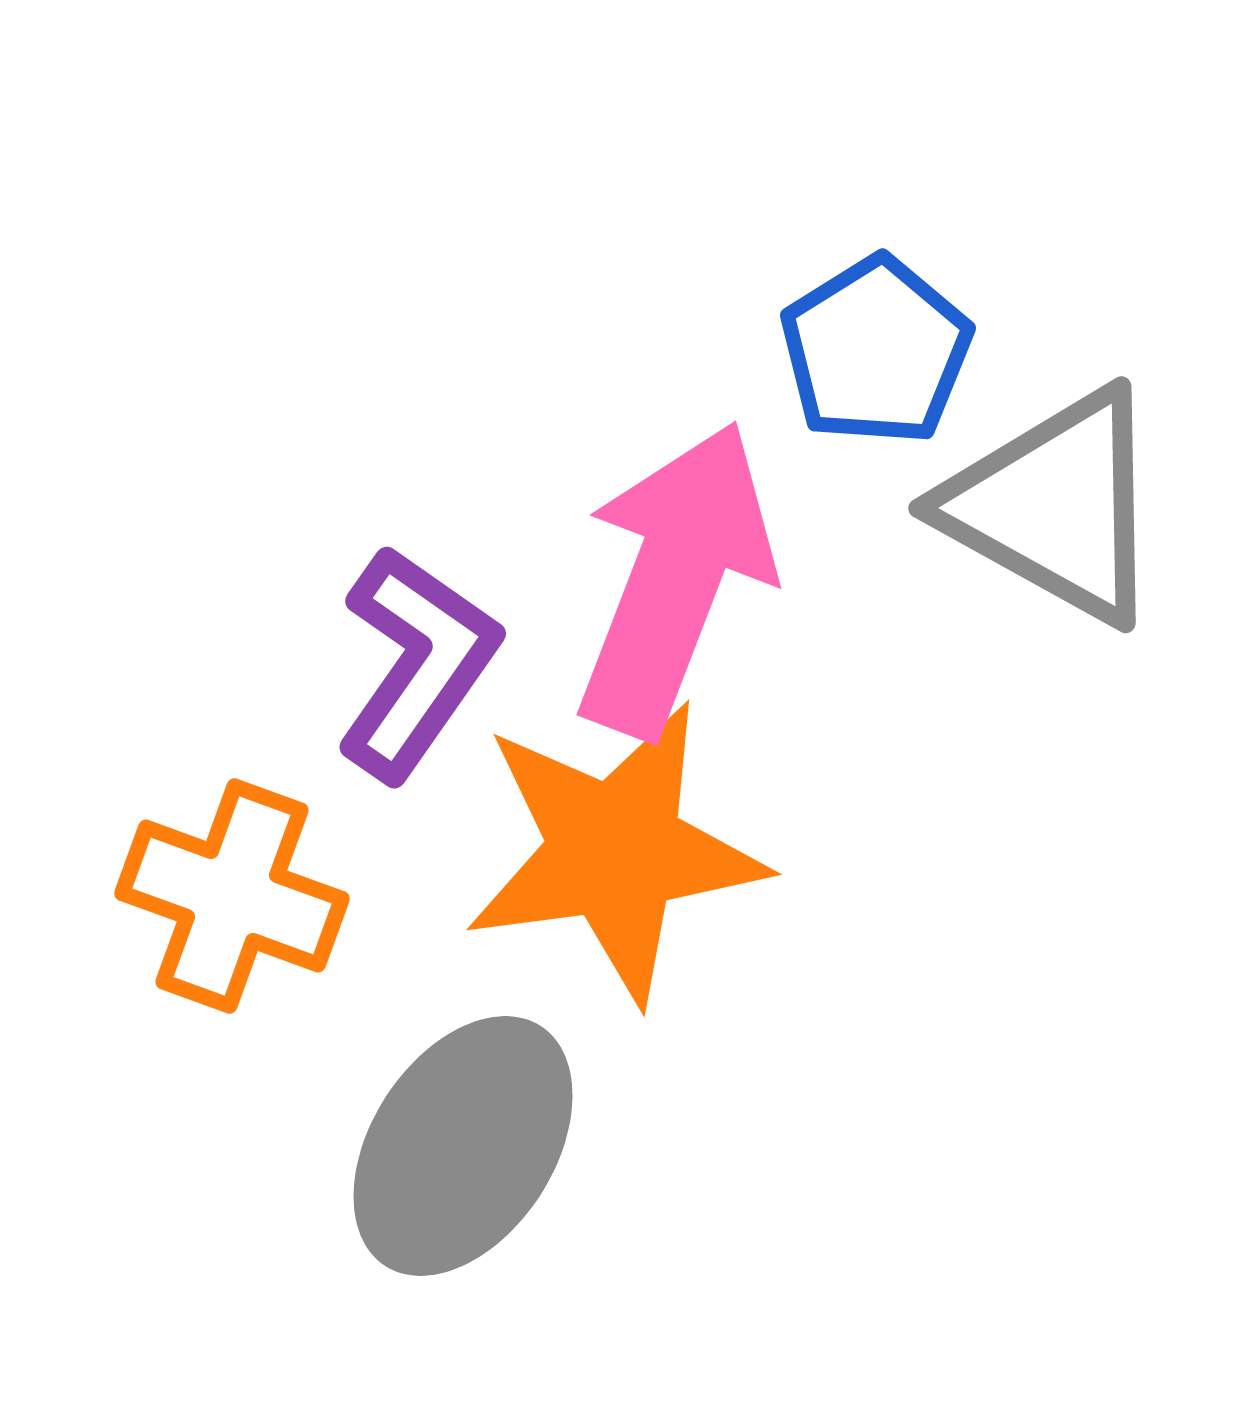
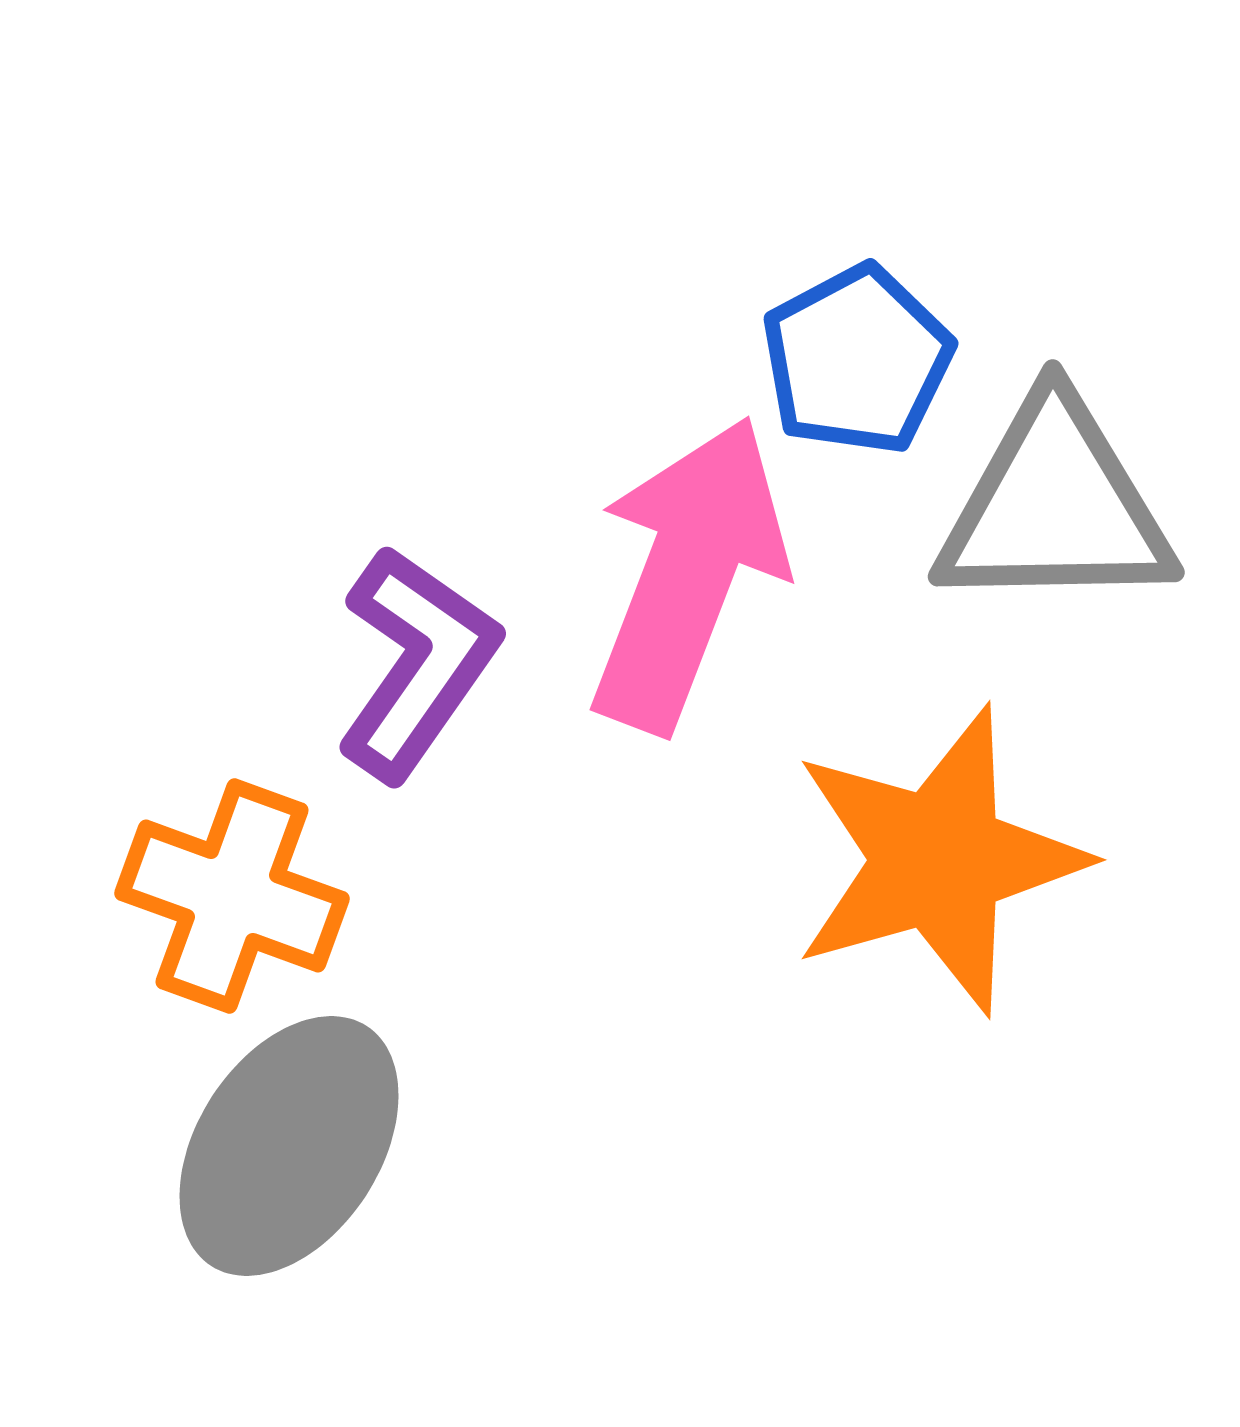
blue pentagon: moved 19 px left, 9 px down; rotated 4 degrees clockwise
gray triangle: rotated 30 degrees counterclockwise
pink arrow: moved 13 px right, 5 px up
orange star: moved 323 px right, 9 px down; rotated 8 degrees counterclockwise
gray ellipse: moved 174 px left
